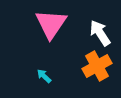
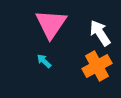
cyan arrow: moved 15 px up
